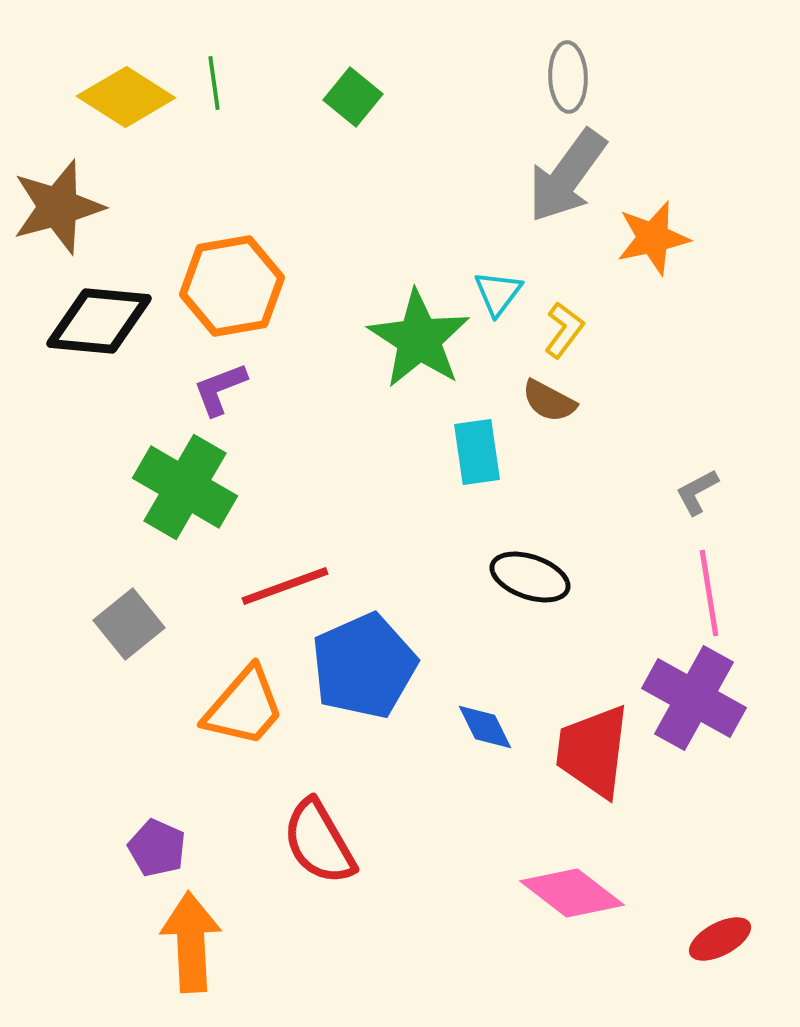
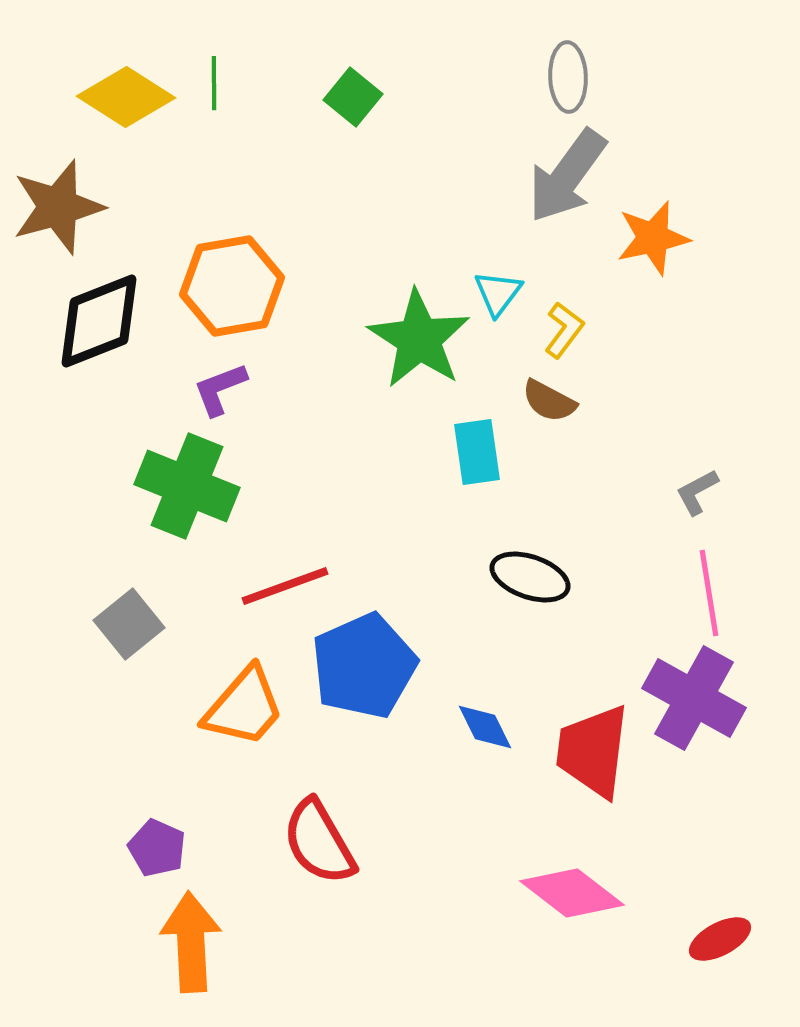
green line: rotated 8 degrees clockwise
black diamond: rotated 27 degrees counterclockwise
green cross: moved 2 px right, 1 px up; rotated 8 degrees counterclockwise
